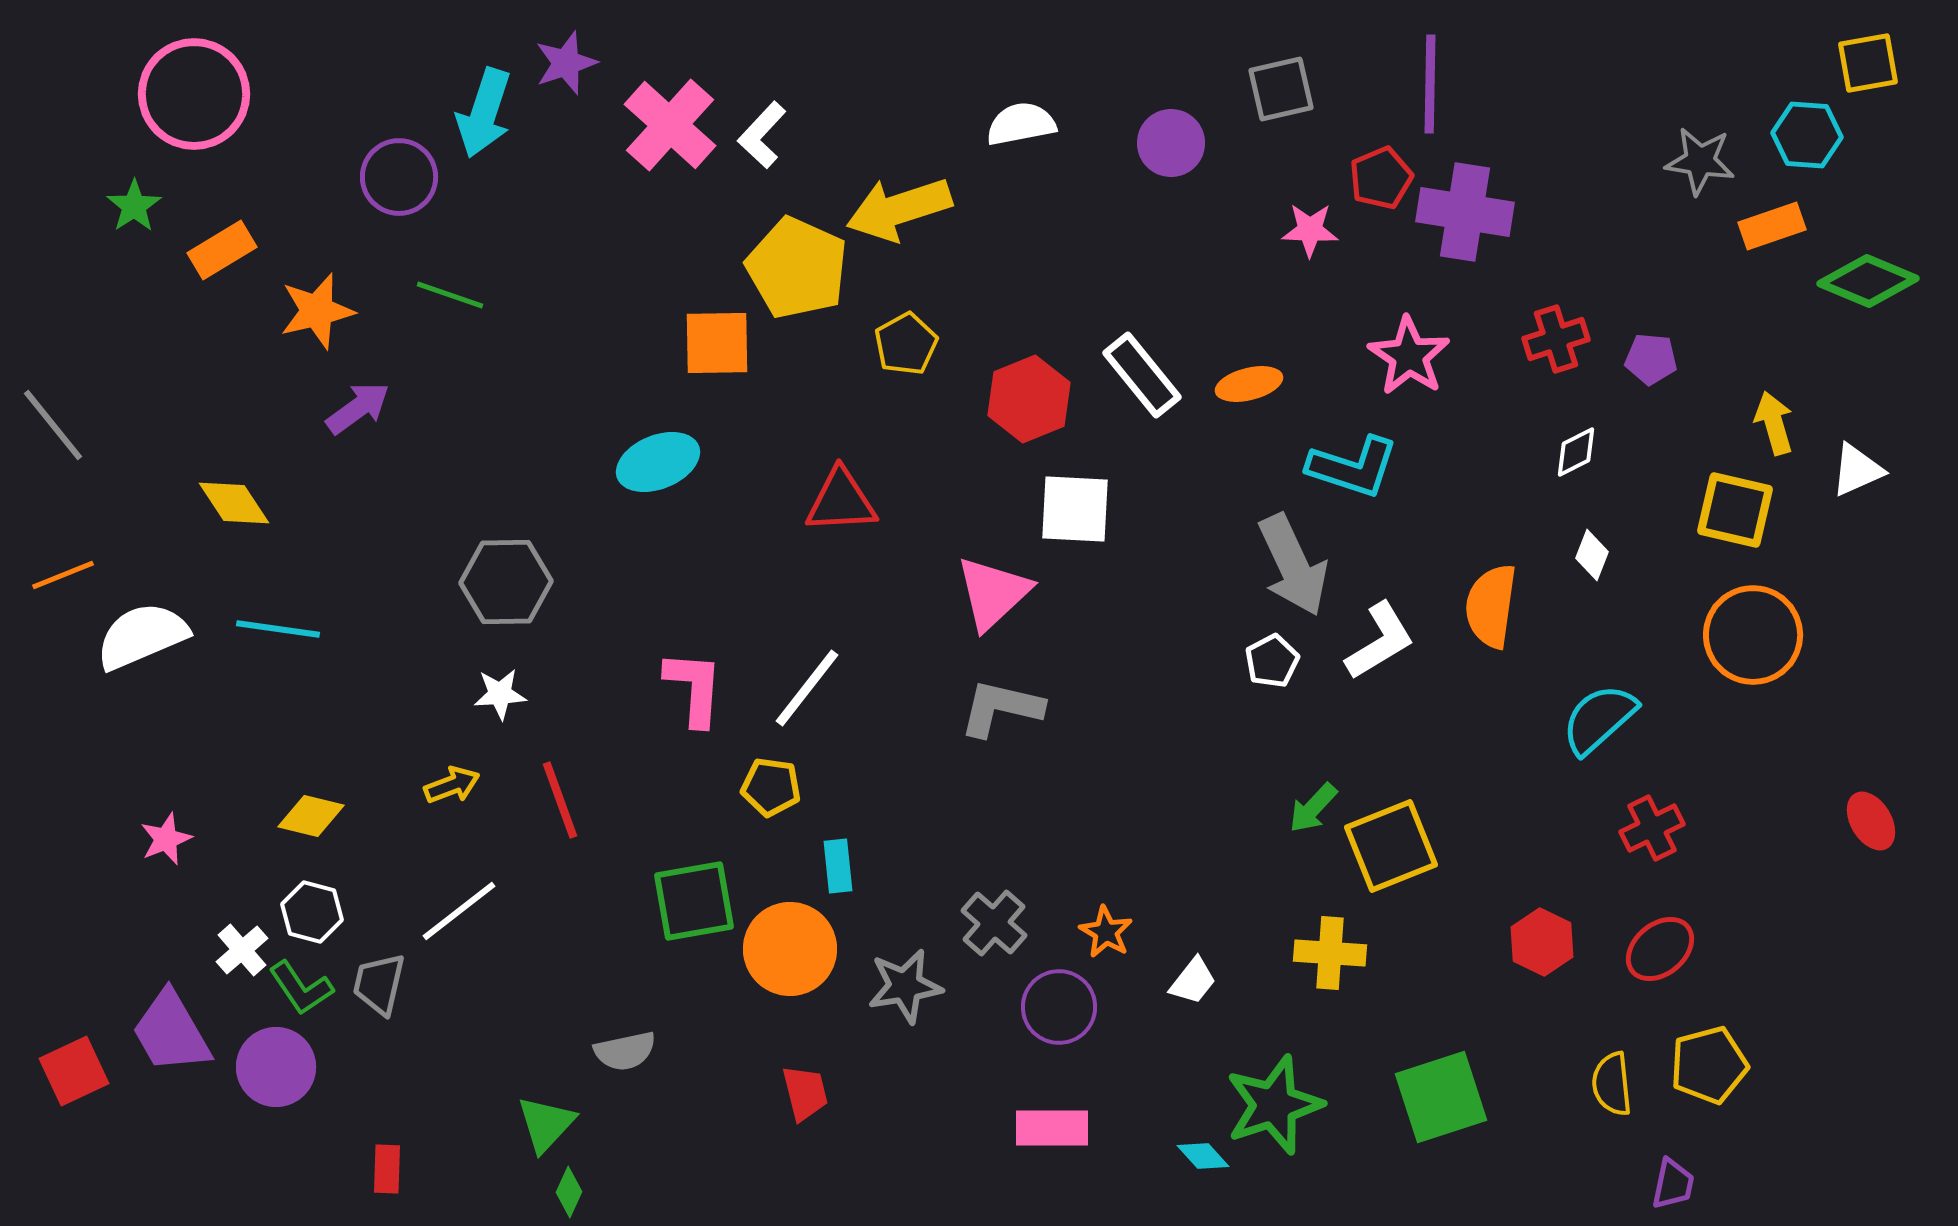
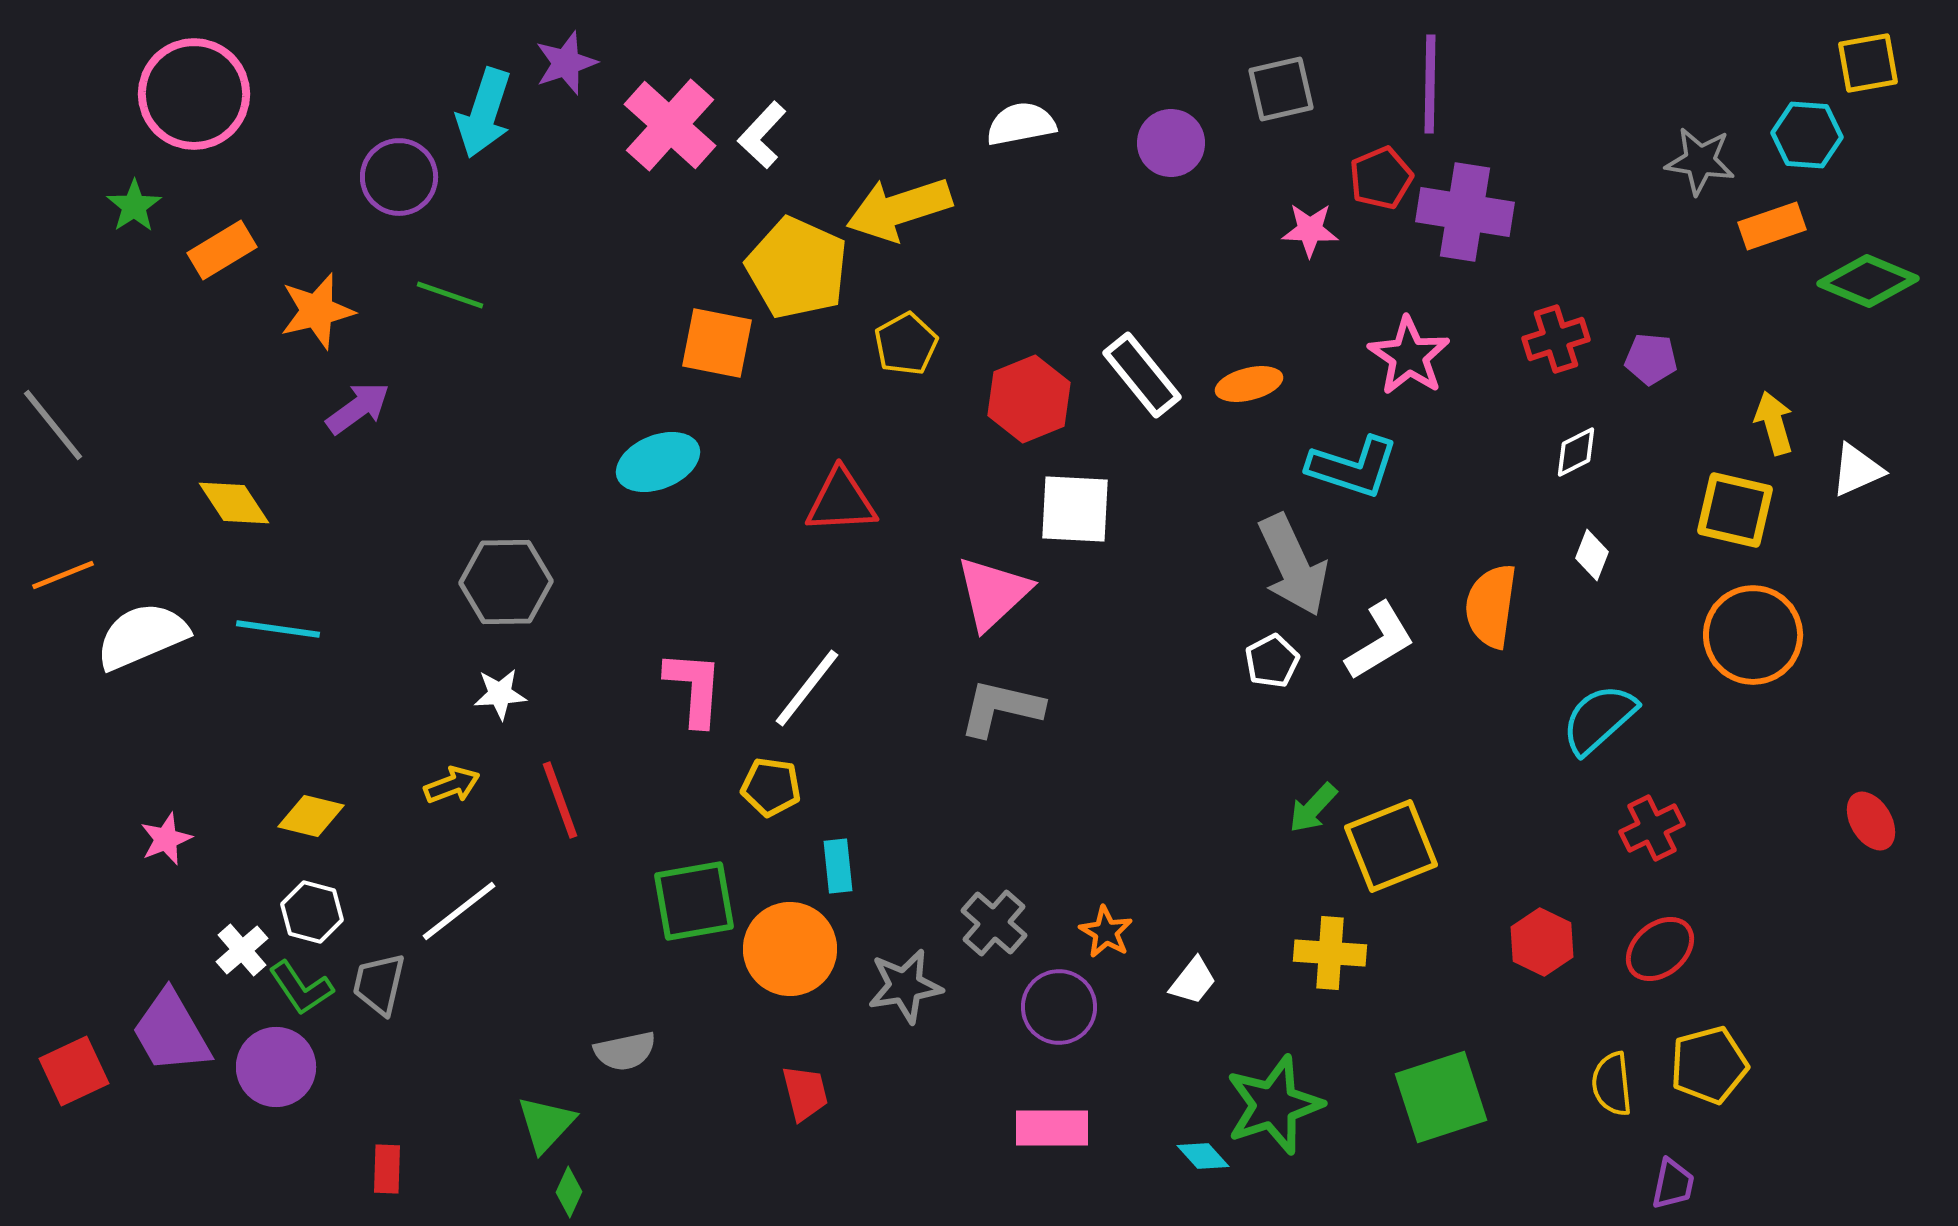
orange square at (717, 343): rotated 12 degrees clockwise
